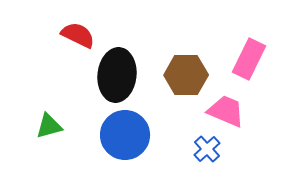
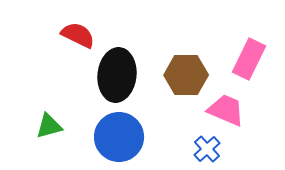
pink trapezoid: moved 1 px up
blue circle: moved 6 px left, 2 px down
